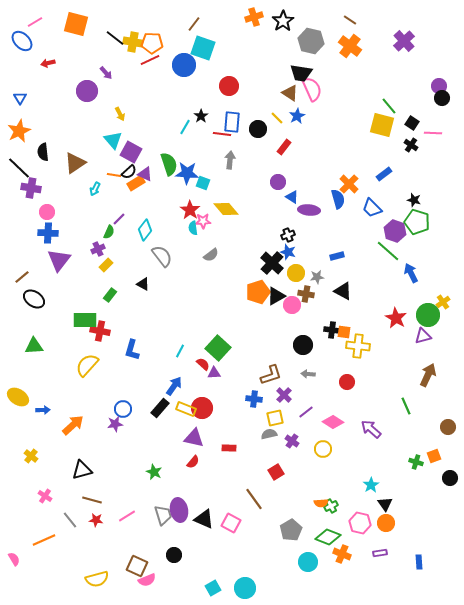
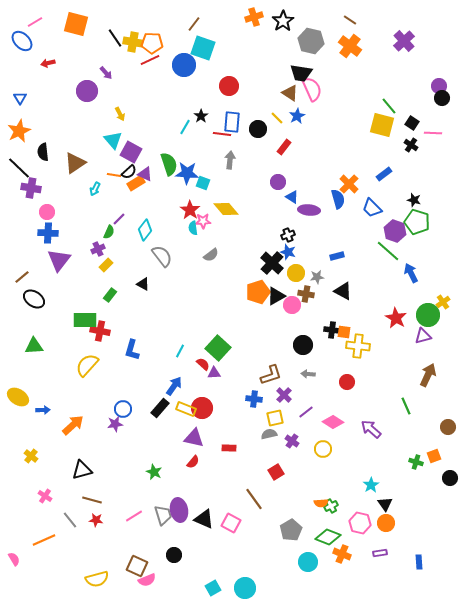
black line at (115, 38): rotated 18 degrees clockwise
pink line at (127, 516): moved 7 px right
